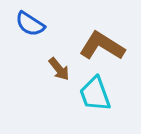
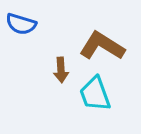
blue semicircle: moved 9 px left; rotated 16 degrees counterclockwise
brown arrow: moved 2 px right, 1 px down; rotated 35 degrees clockwise
